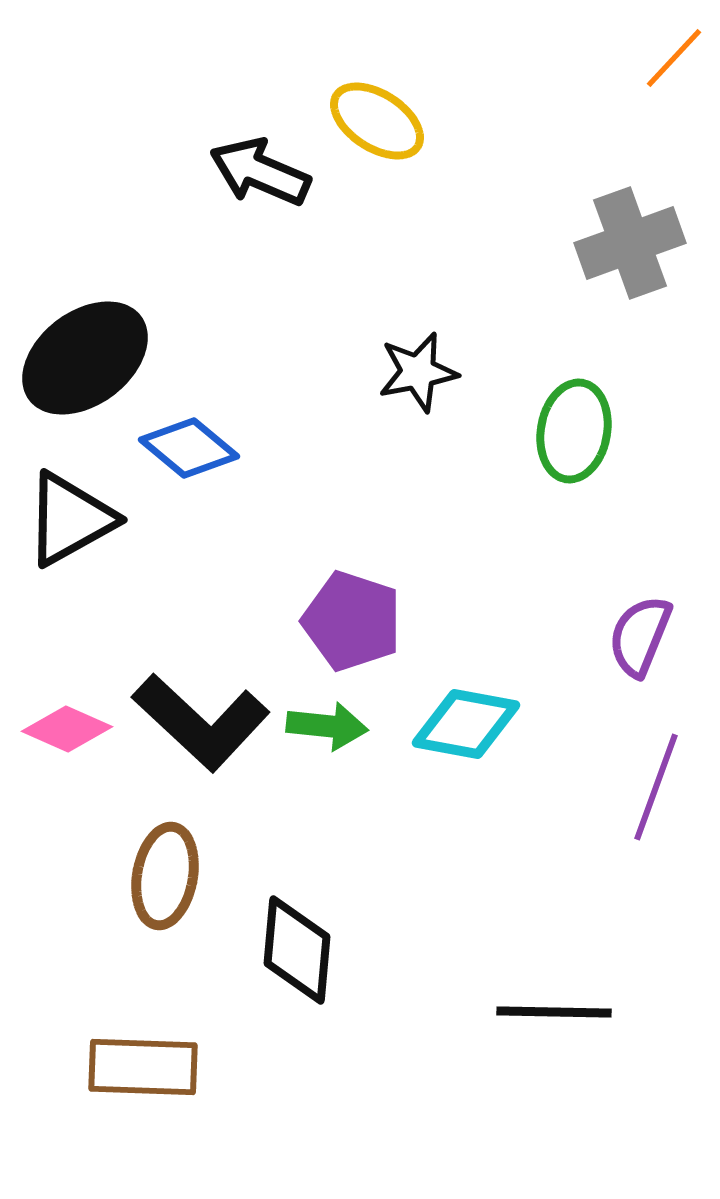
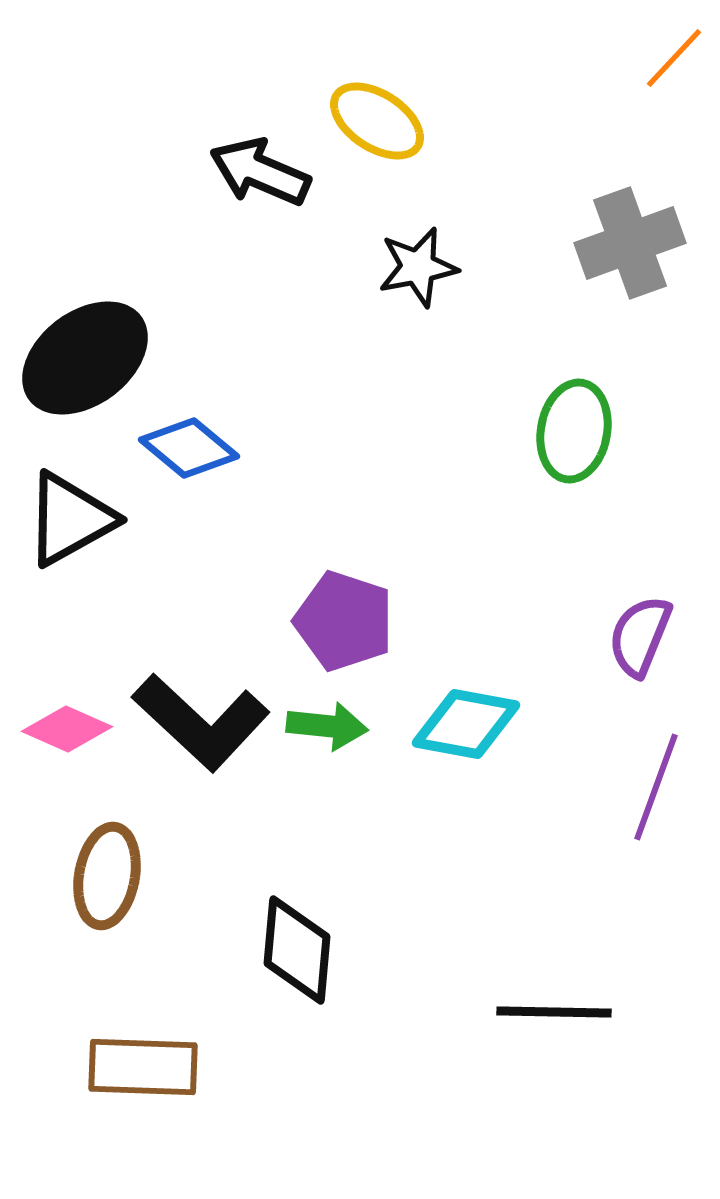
black star: moved 105 px up
purple pentagon: moved 8 px left
brown ellipse: moved 58 px left
